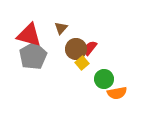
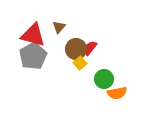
brown triangle: moved 2 px left, 1 px up
red triangle: moved 4 px right
yellow square: moved 2 px left
